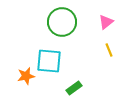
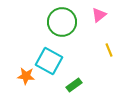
pink triangle: moved 7 px left, 7 px up
cyan square: rotated 24 degrees clockwise
orange star: rotated 18 degrees clockwise
green rectangle: moved 3 px up
